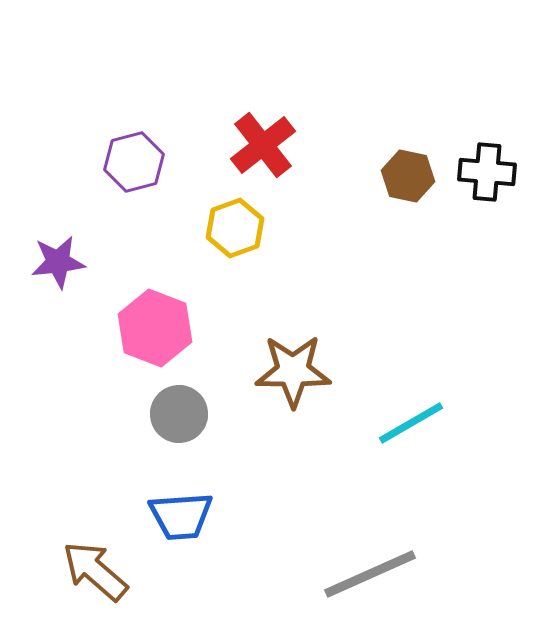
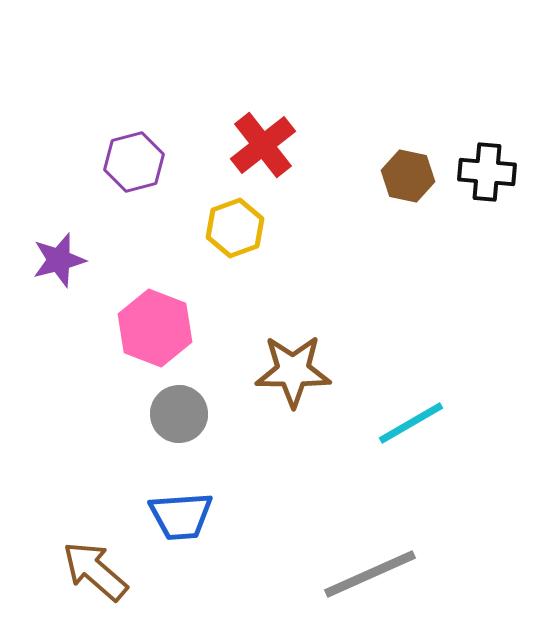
purple star: moved 1 px right, 2 px up; rotated 8 degrees counterclockwise
